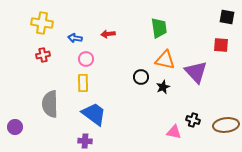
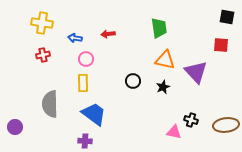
black circle: moved 8 px left, 4 px down
black cross: moved 2 px left
